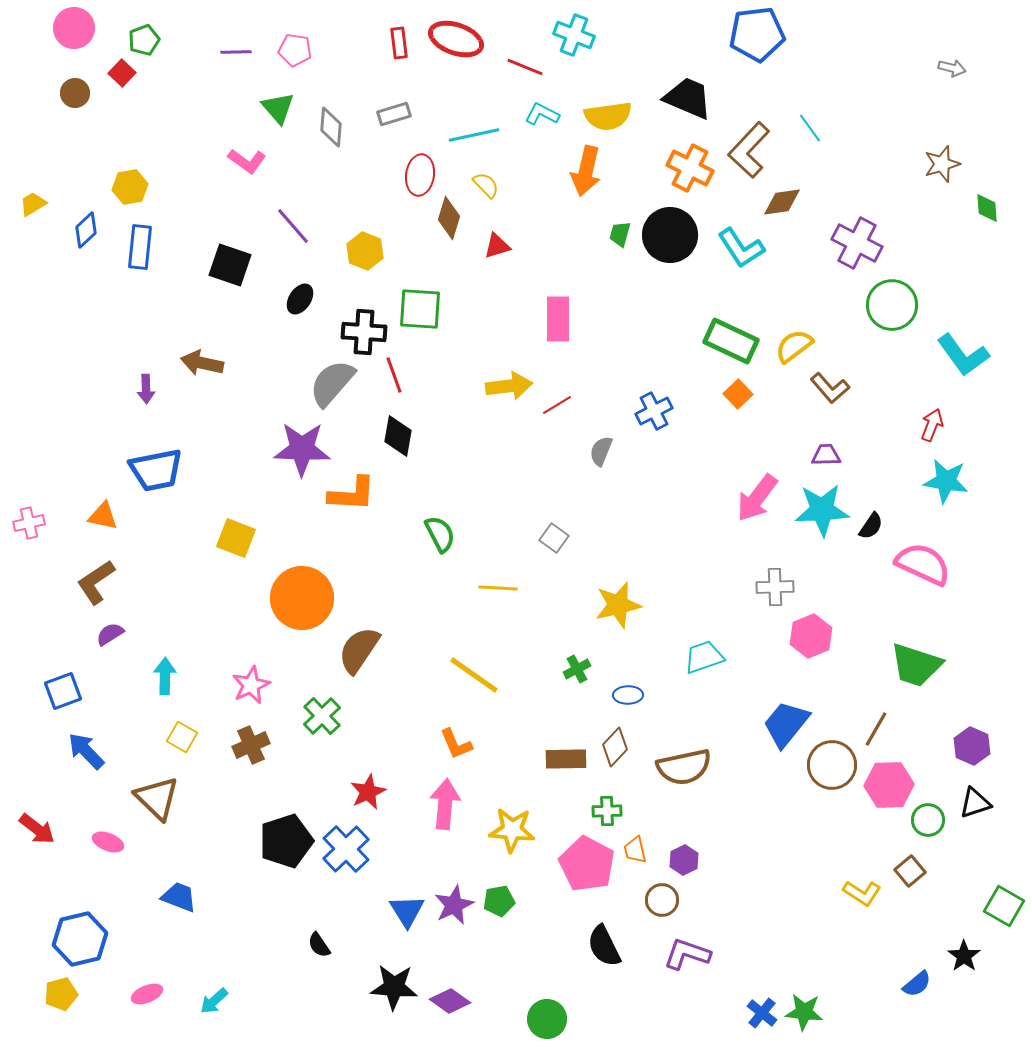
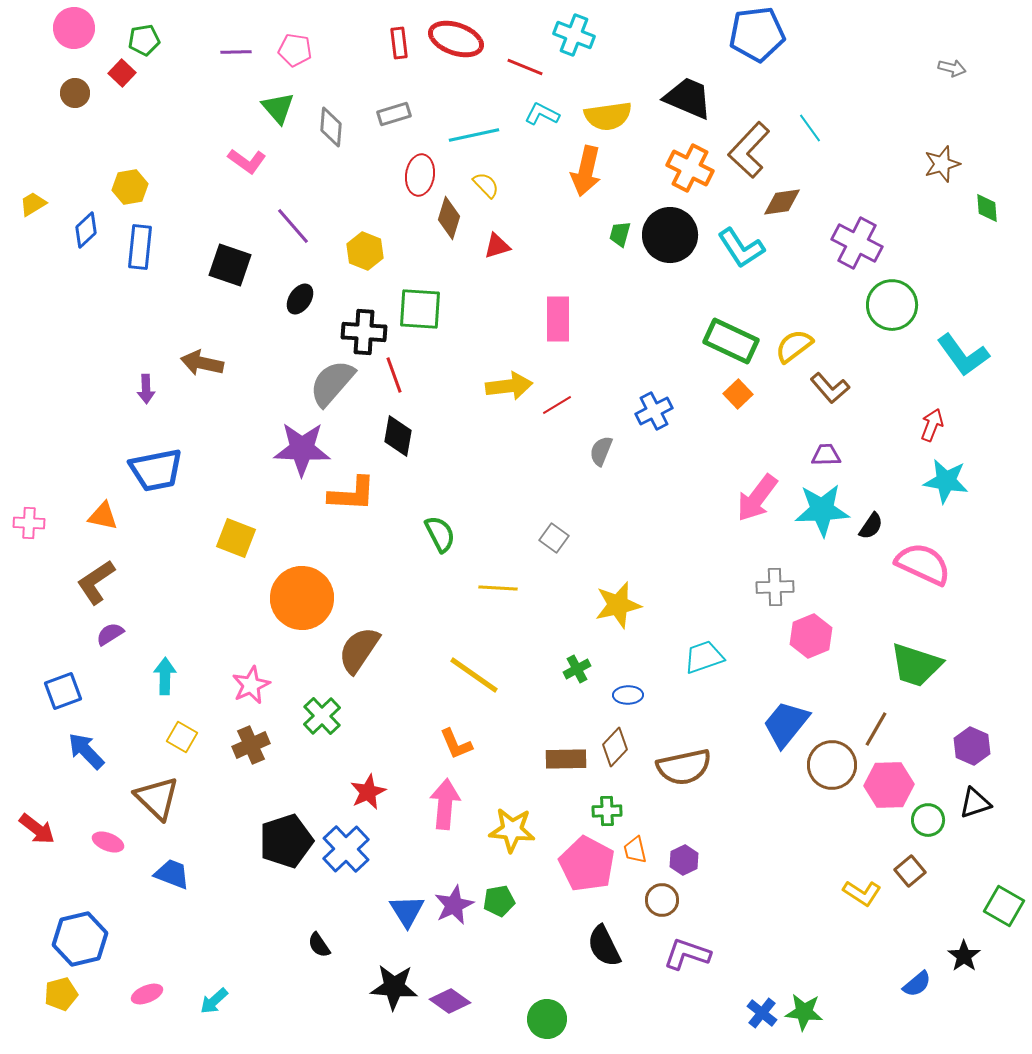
green pentagon at (144, 40): rotated 12 degrees clockwise
pink cross at (29, 523): rotated 16 degrees clockwise
blue trapezoid at (179, 897): moved 7 px left, 23 px up
